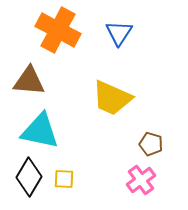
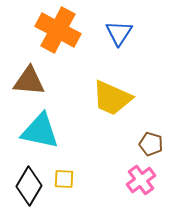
black diamond: moved 9 px down
